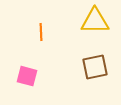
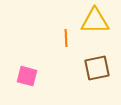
orange line: moved 25 px right, 6 px down
brown square: moved 2 px right, 1 px down
